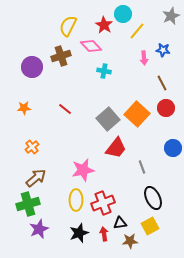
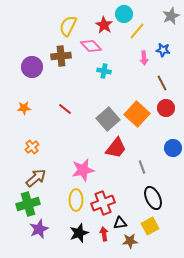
cyan circle: moved 1 px right
brown cross: rotated 12 degrees clockwise
